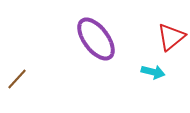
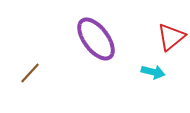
brown line: moved 13 px right, 6 px up
